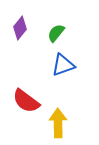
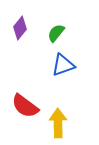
red semicircle: moved 1 px left, 5 px down
